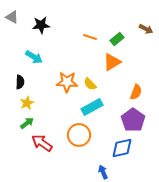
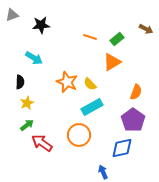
gray triangle: moved 2 px up; rotated 48 degrees counterclockwise
cyan arrow: moved 1 px down
orange star: rotated 20 degrees clockwise
green arrow: moved 2 px down
